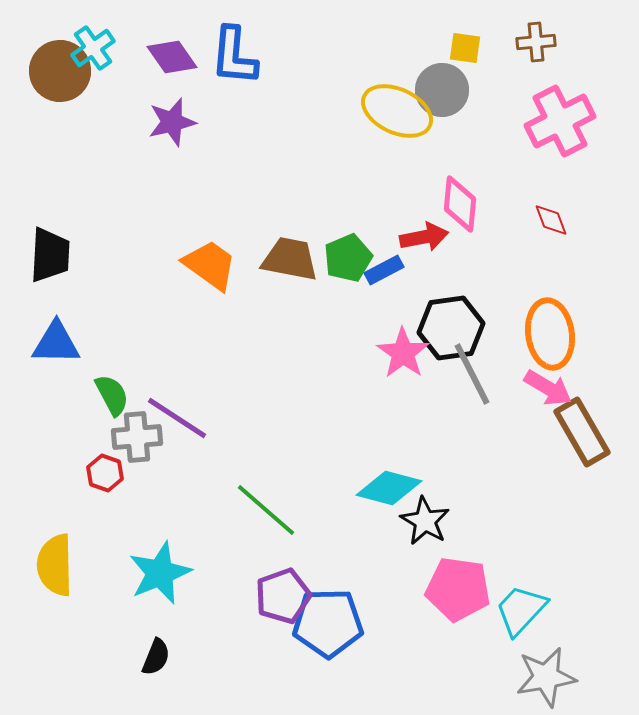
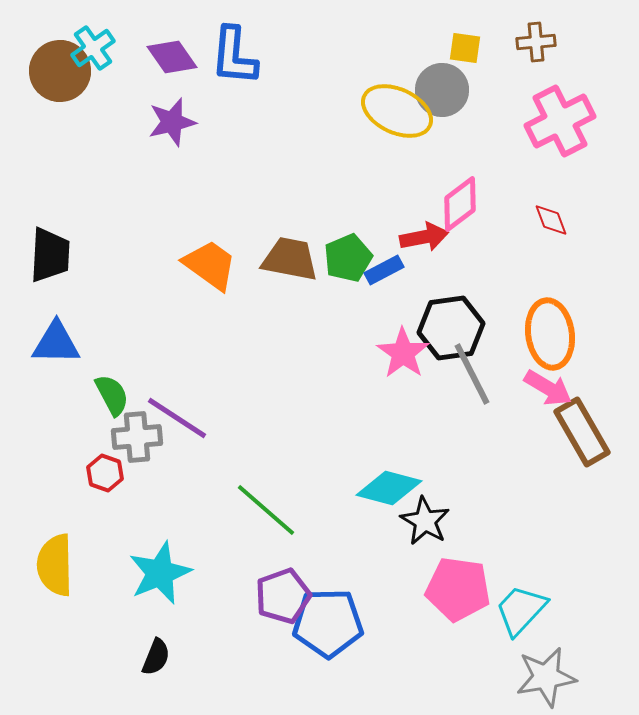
pink diamond: rotated 48 degrees clockwise
